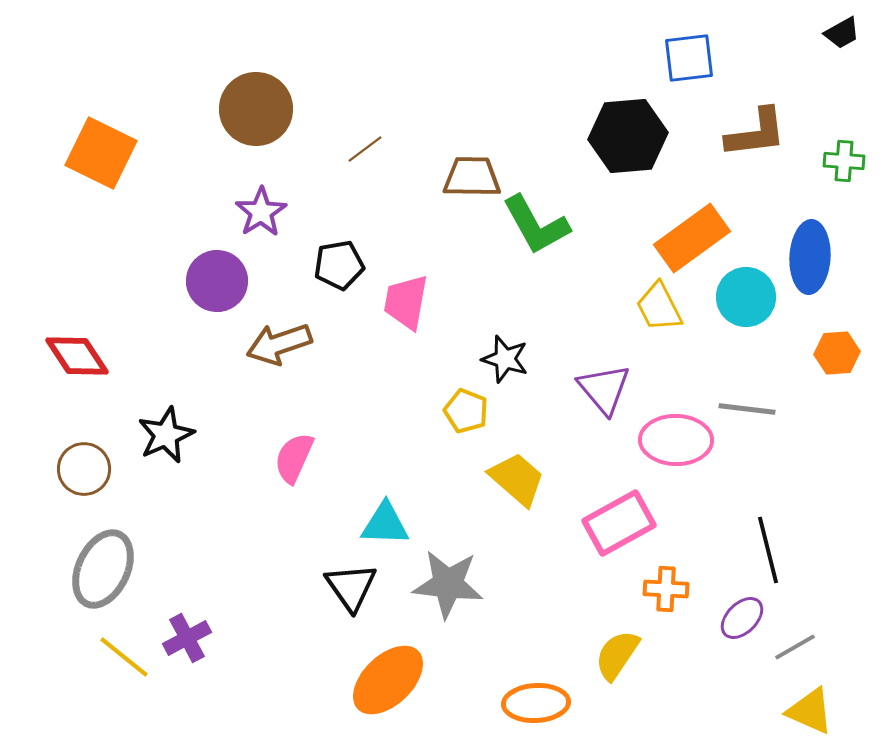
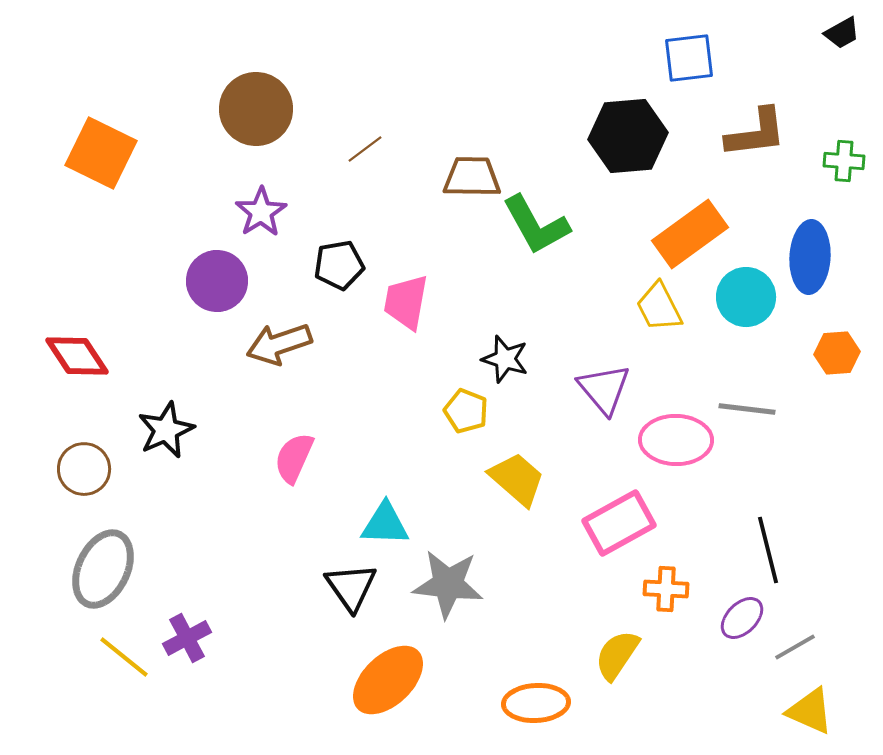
orange rectangle at (692, 238): moved 2 px left, 4 px up
black star at (166, 435): moved 5 px up
